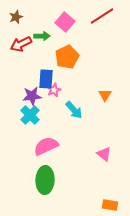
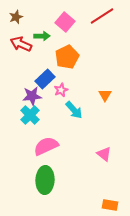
red arrow: rotated 50 degrees clockwise
blue rectangle: moved 1 px left; rotated 42 degrees clockwise
pink star: moved 7 px right
